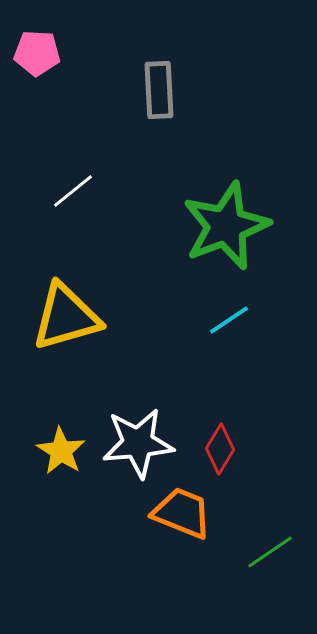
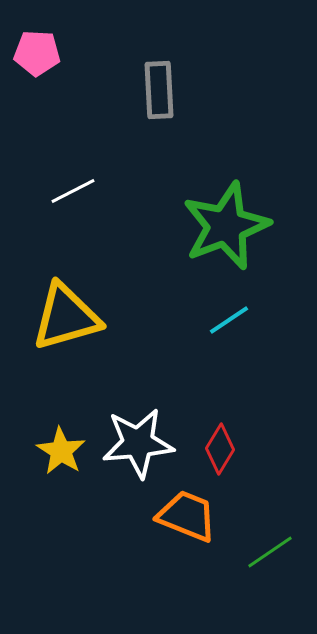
white line: rotated 12 degrees clockwise
orange trapezoid: moved 5 px right, 3 px down
